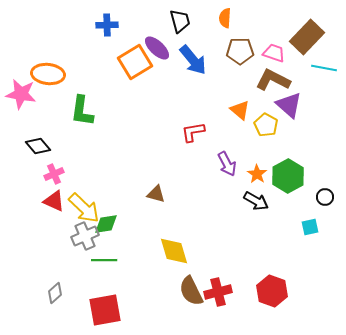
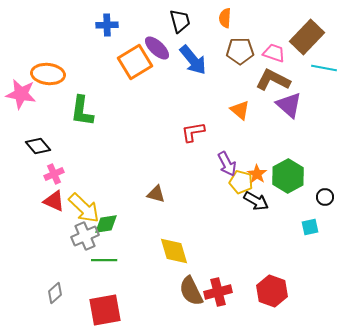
yellow pentagon: moved 25 px left, 57 px down; rotated 15 degrees counterclockwise
